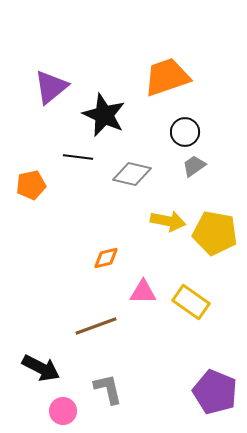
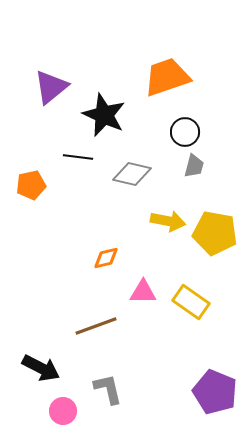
gray trapezoid: rotated 140 degrees clockwise
